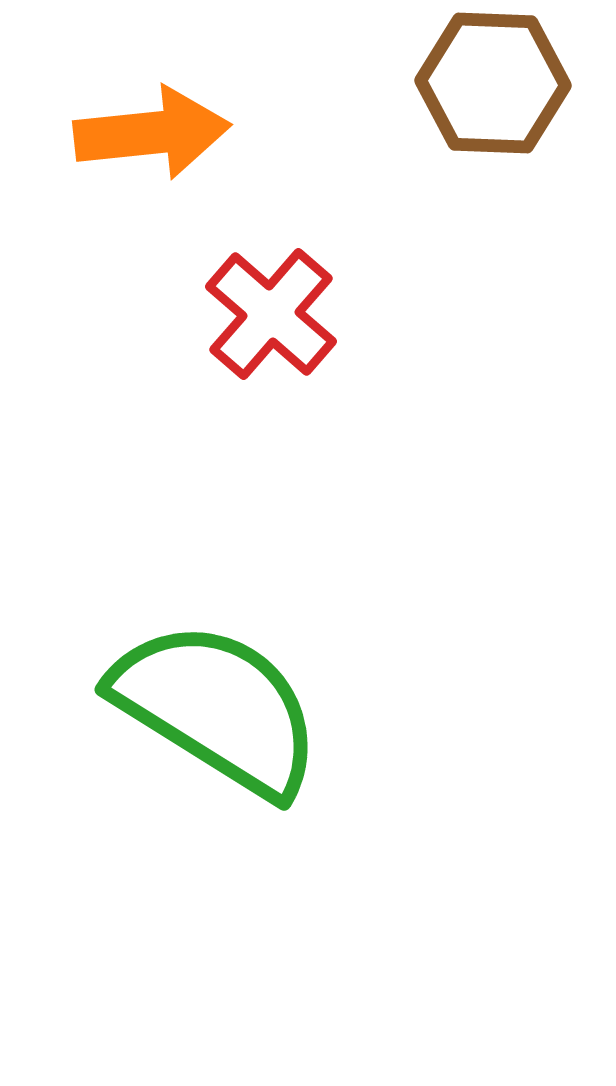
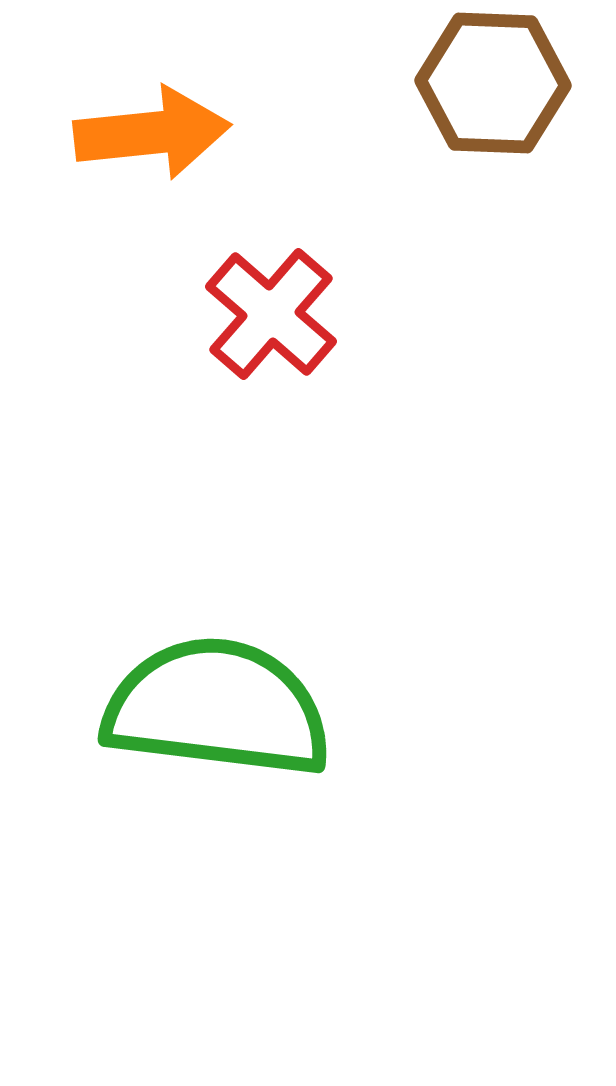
green semicircle: rotated 25 degrees counterclockwise
